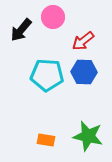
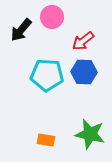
pink circle: moved 1 px left
green star: moved 2 px right, 2 px up
